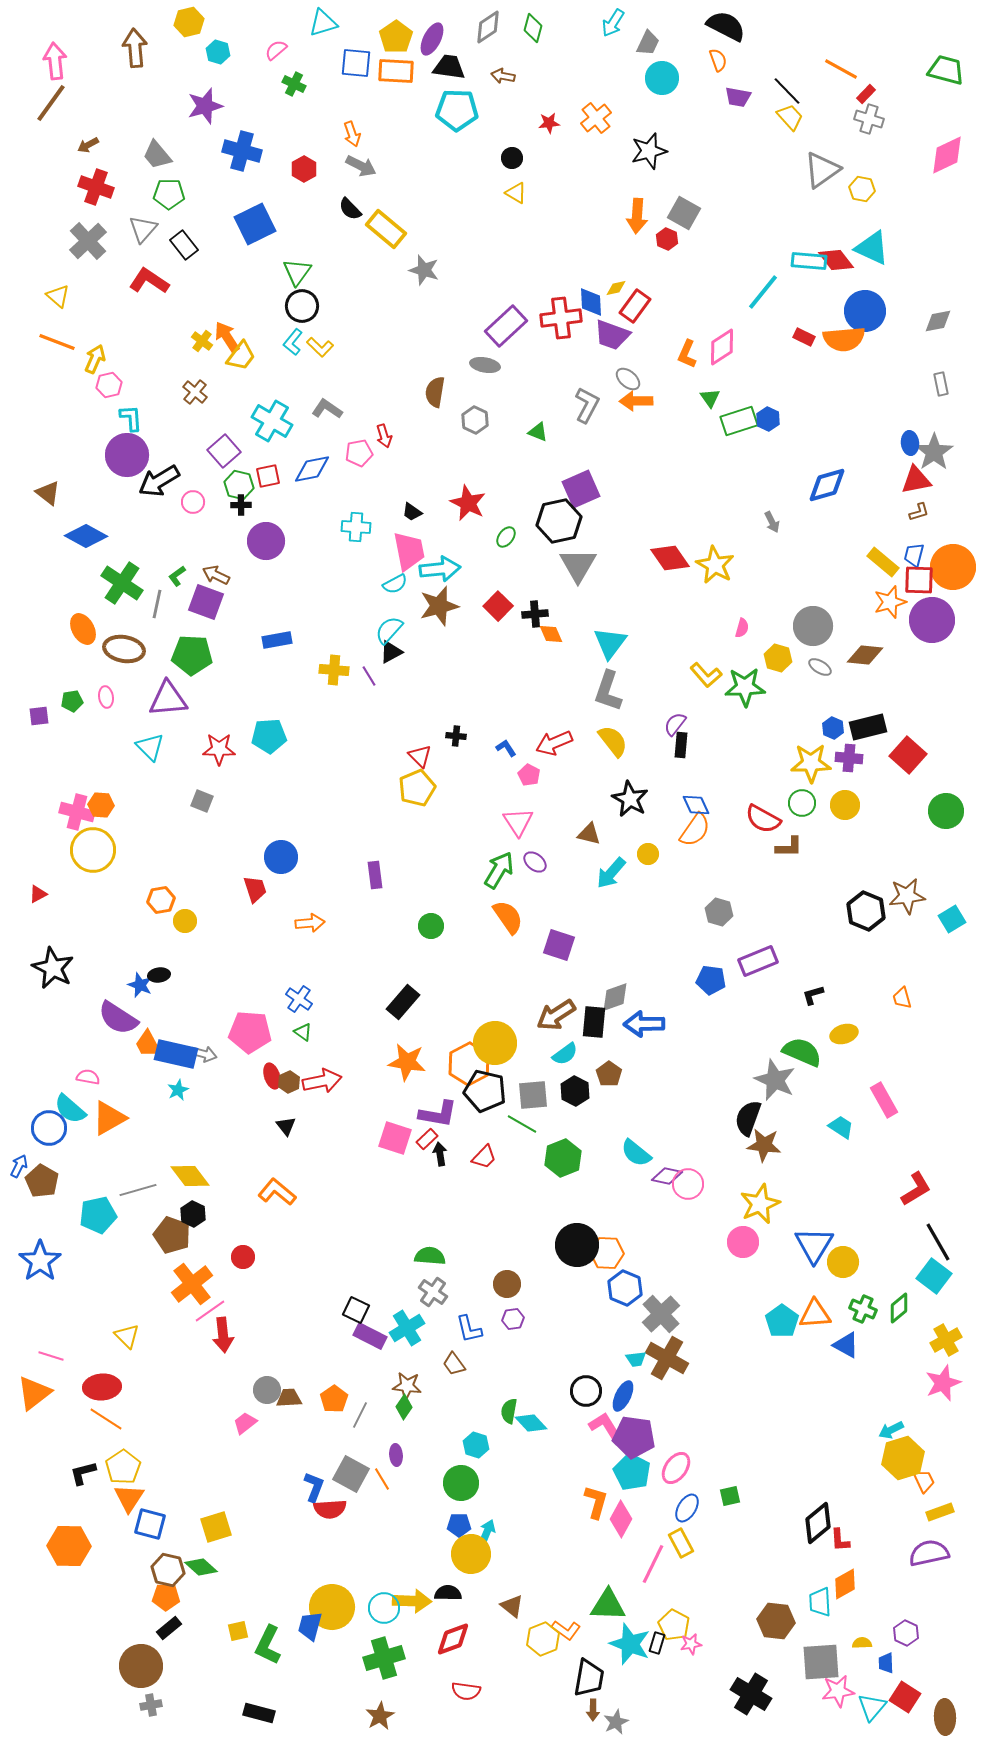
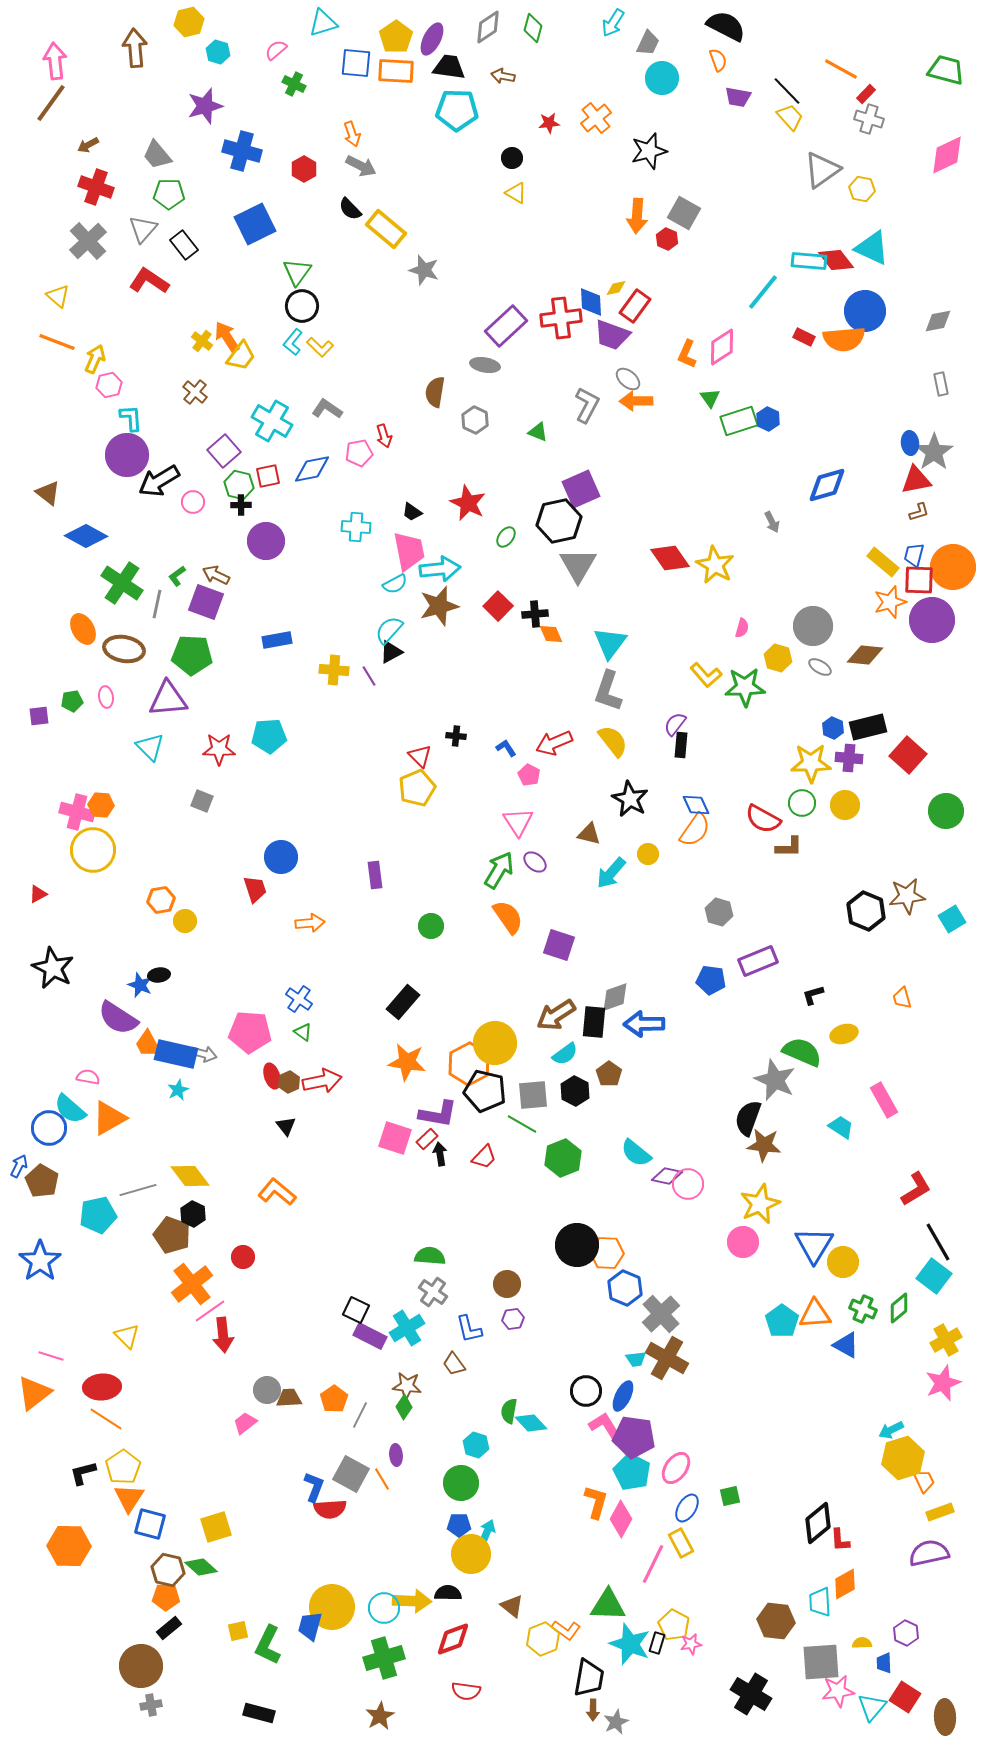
blue trapezoid at (886, 1663): moved 2 px left
